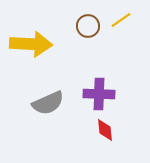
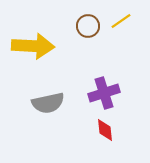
yellow line: moved 1 px down
yellow arrow: moved 2 px right, 2 px down
purple cross: moved 5 px right, 1 px up; rotated 20 degrees counterclockwise
gray semicircle: rotated 12 degrees clockwise
